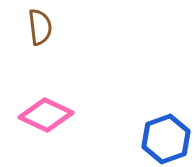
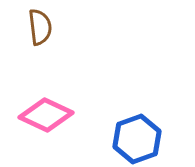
blue hexagon: moved 29 px left
